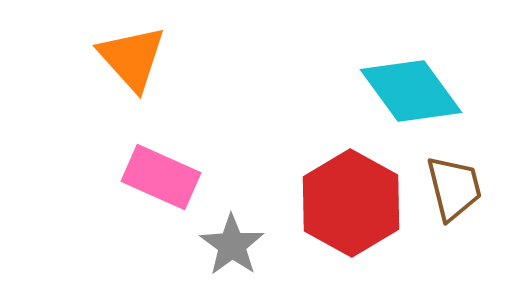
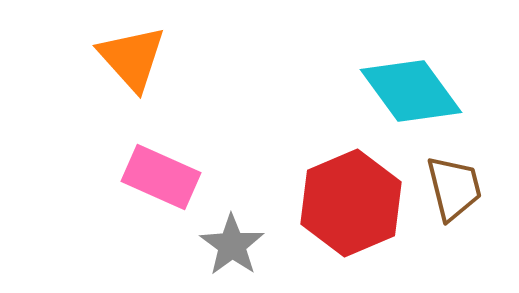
red hexagon: rotated 8 degrees clockwise
